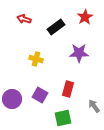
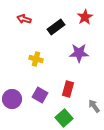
green square: moved 1 px right; rotated 30 degrees counterclockwise
